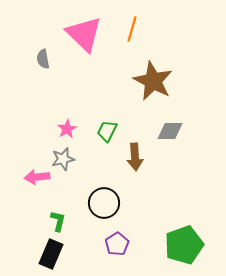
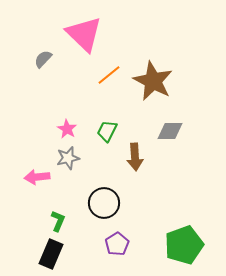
orange line: moved 23 px left, 46 px down; rotated 35 degrees clockwise
gray semicircle: rotated 54 degrees clockwise
pink star: rotated 12 degrees counterclockwise
gray star: moved 5 px right, 1 px up
green L-shape: rotated 10 degrees clockwise
